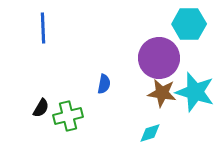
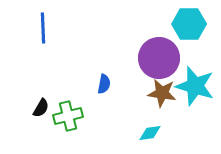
cyan star: moved 6 px up
cyan diamond: rotated 10 degrees clockwise
